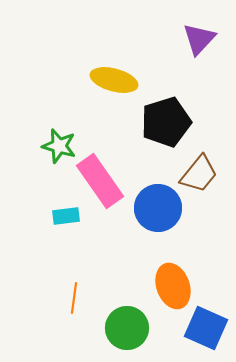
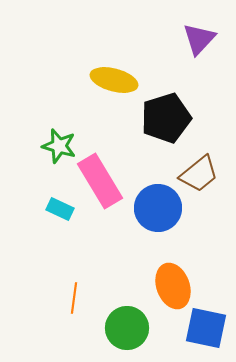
black pentagon: moved 4 px up
brown trapezoid: rotated 12 degrees clockwise
pink rectangle: rotated 4 degrees clockwise
cyan rectangle: moved 6 px left, 7 px up; rotated 32 degrees clockwise
blue square: rotated 12 degrees counterclockwise
